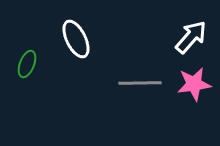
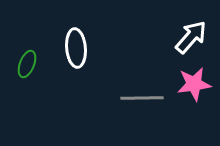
white ellipse: moved 9 px down; rotated 21 degrees clockwise
gray line: moved 2 px right, 15 px down
